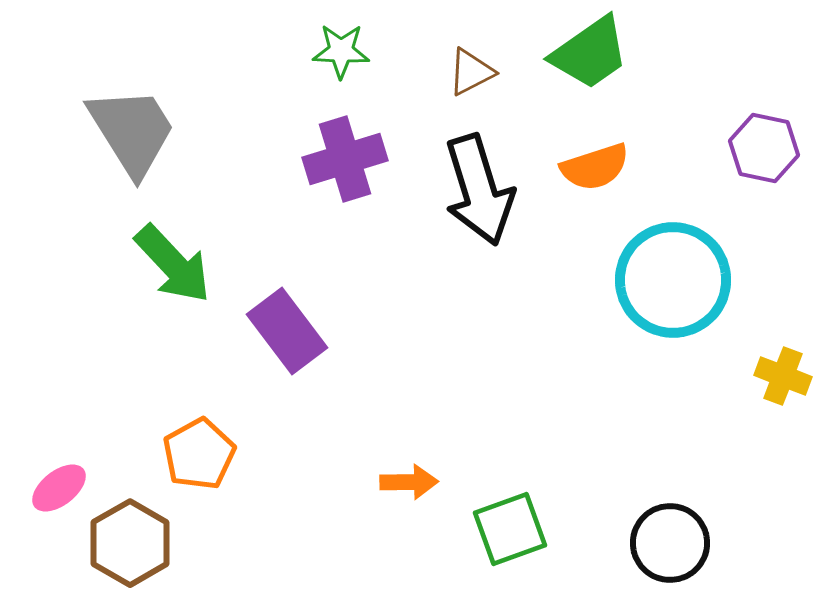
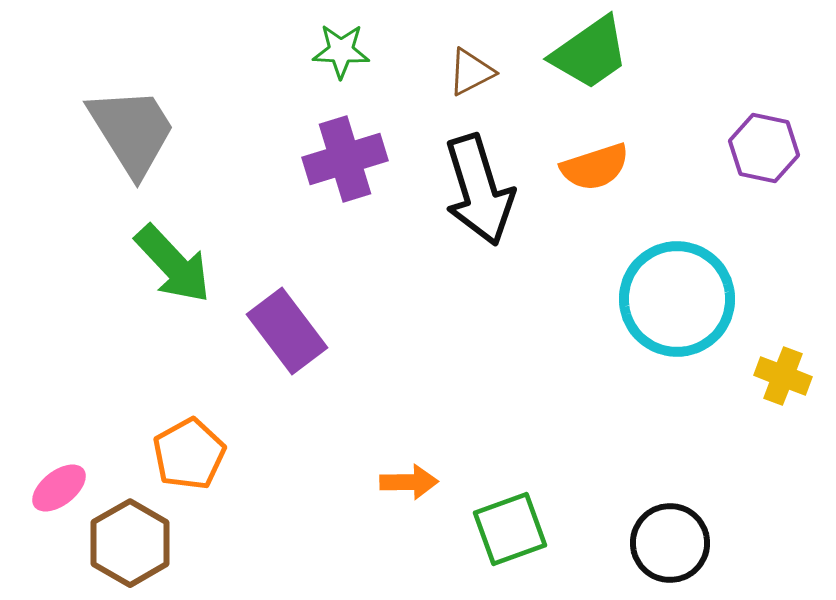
cyan circle: moved 4 px right, 19 px down
orange pentagon: moved 10 px left
